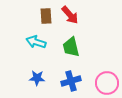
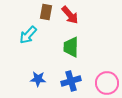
brown rectangle: moved 4 px up; rotated 14 degrees clockwise
cyan arrow: moved 8 px left, 7 px up; rotated 66 degrees counterclockwise
green trapezoid: rotated 15 degrees clockwise
blue star: moved 1 px right, 1 px down
